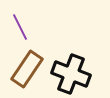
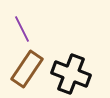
purple line: moved 2 px right, 2 px down
